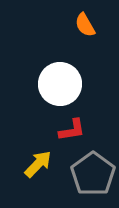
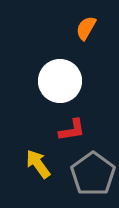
orange semicircle: moved 1 px right, 3 px down; rotated 60 degrees clockwise
white circle: moved 3 px up
yellow arrow: rotated 80 degrees counterclockwise
